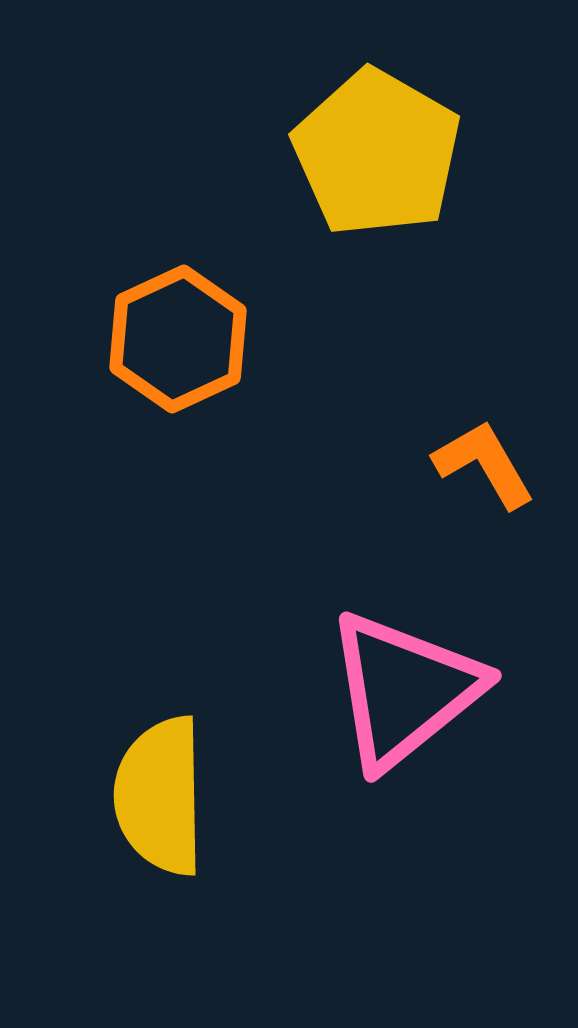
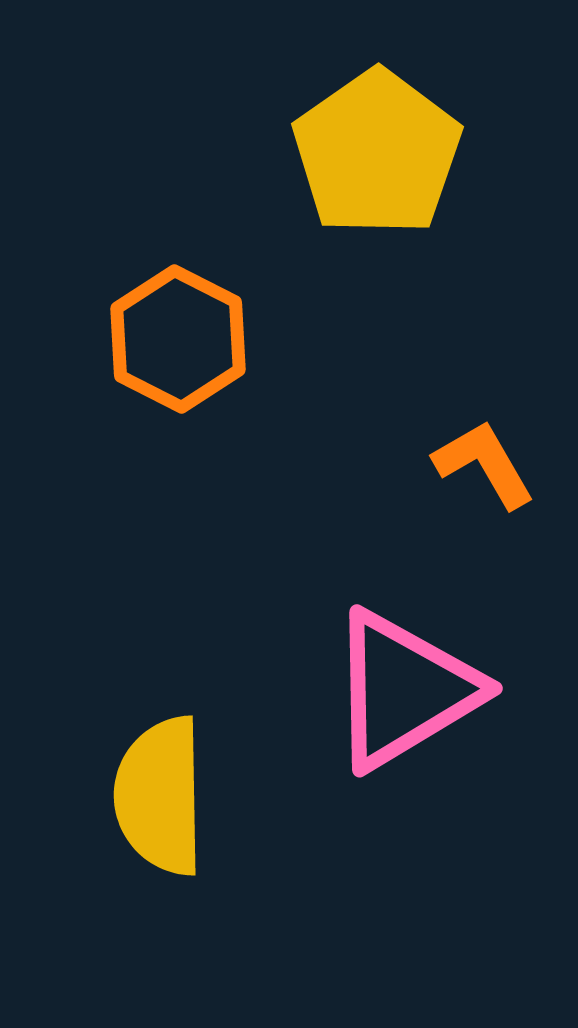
yellow pentagon: rotated 7 degrees clockwise
orange hexagon: rotated 8 degrees counterclockwise
pink triangle: rotated 8 degrees clockwise
